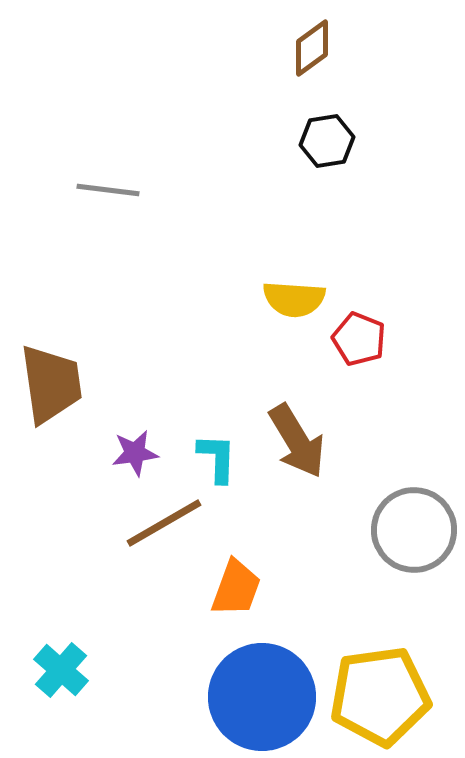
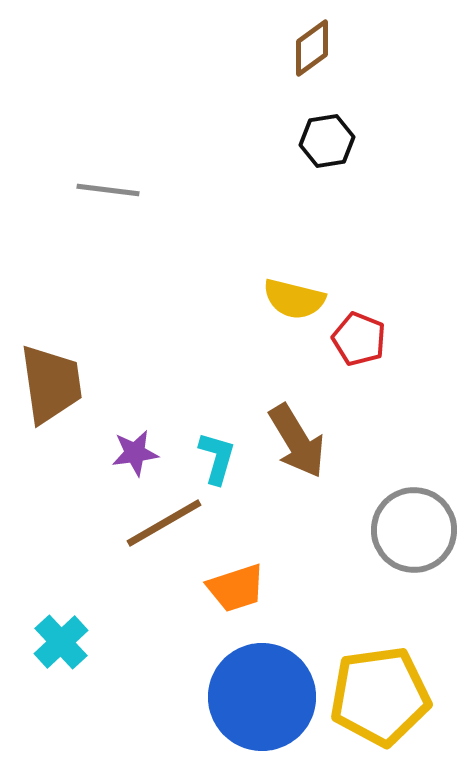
yellow semicircle: rotated 10 degrees clockwise
cyan L-shape: rotated 14 degrees clockwise
orange trapezoid: rotated 52 degrees clockwise
cyan cross: moved 28 px up; rotated 6 degrees clockwise
